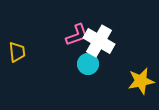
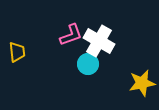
pink L-shape: moved 6 px left
yellow star: moved 1 px right, 2 px down
